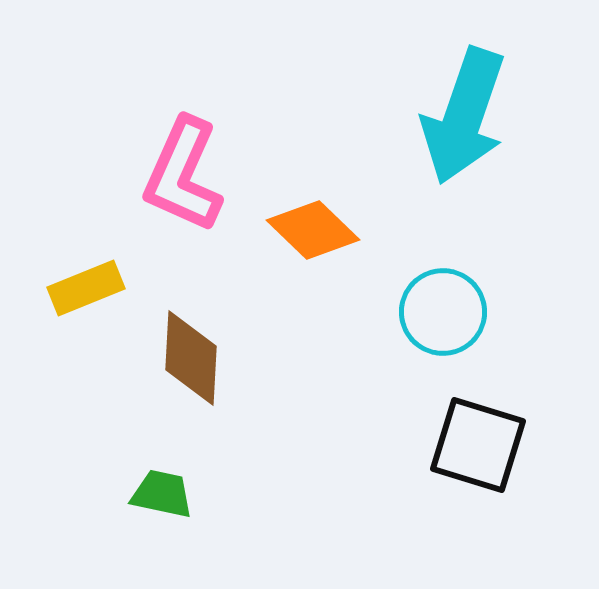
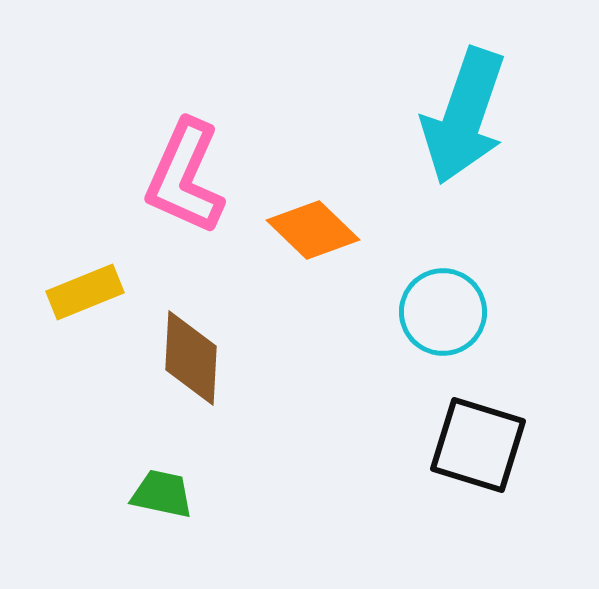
pink L-shape: moved 2 px right, 2 px down
yellow rectangle: moved 1 px left, 4 px down
